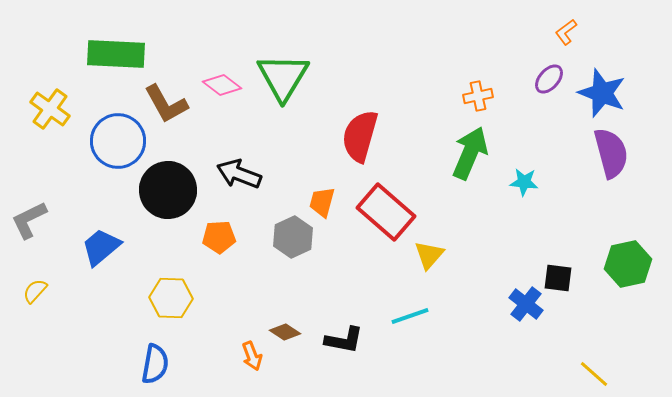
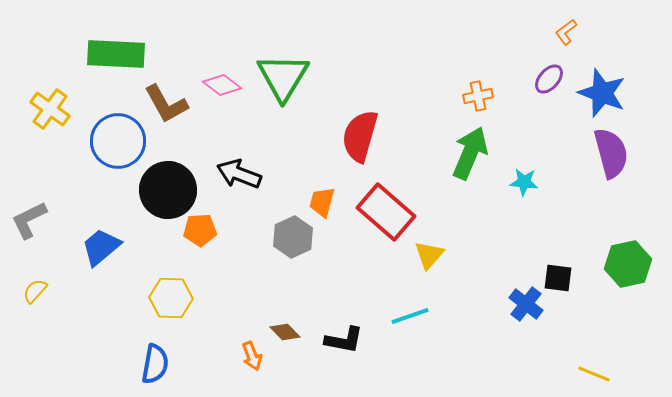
orange pentagon: moved 19 px left, 7 px up
brown diamond: rotated 12 degrees clockwise
yellow line: rotated 20 degrees counterclockwise
